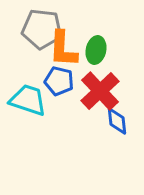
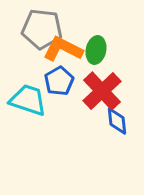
orange L-shape: rotated 114 degrees clockwise
blue pentagon: rotated 28 degrees clockwise
red cross: moved 2 px right
